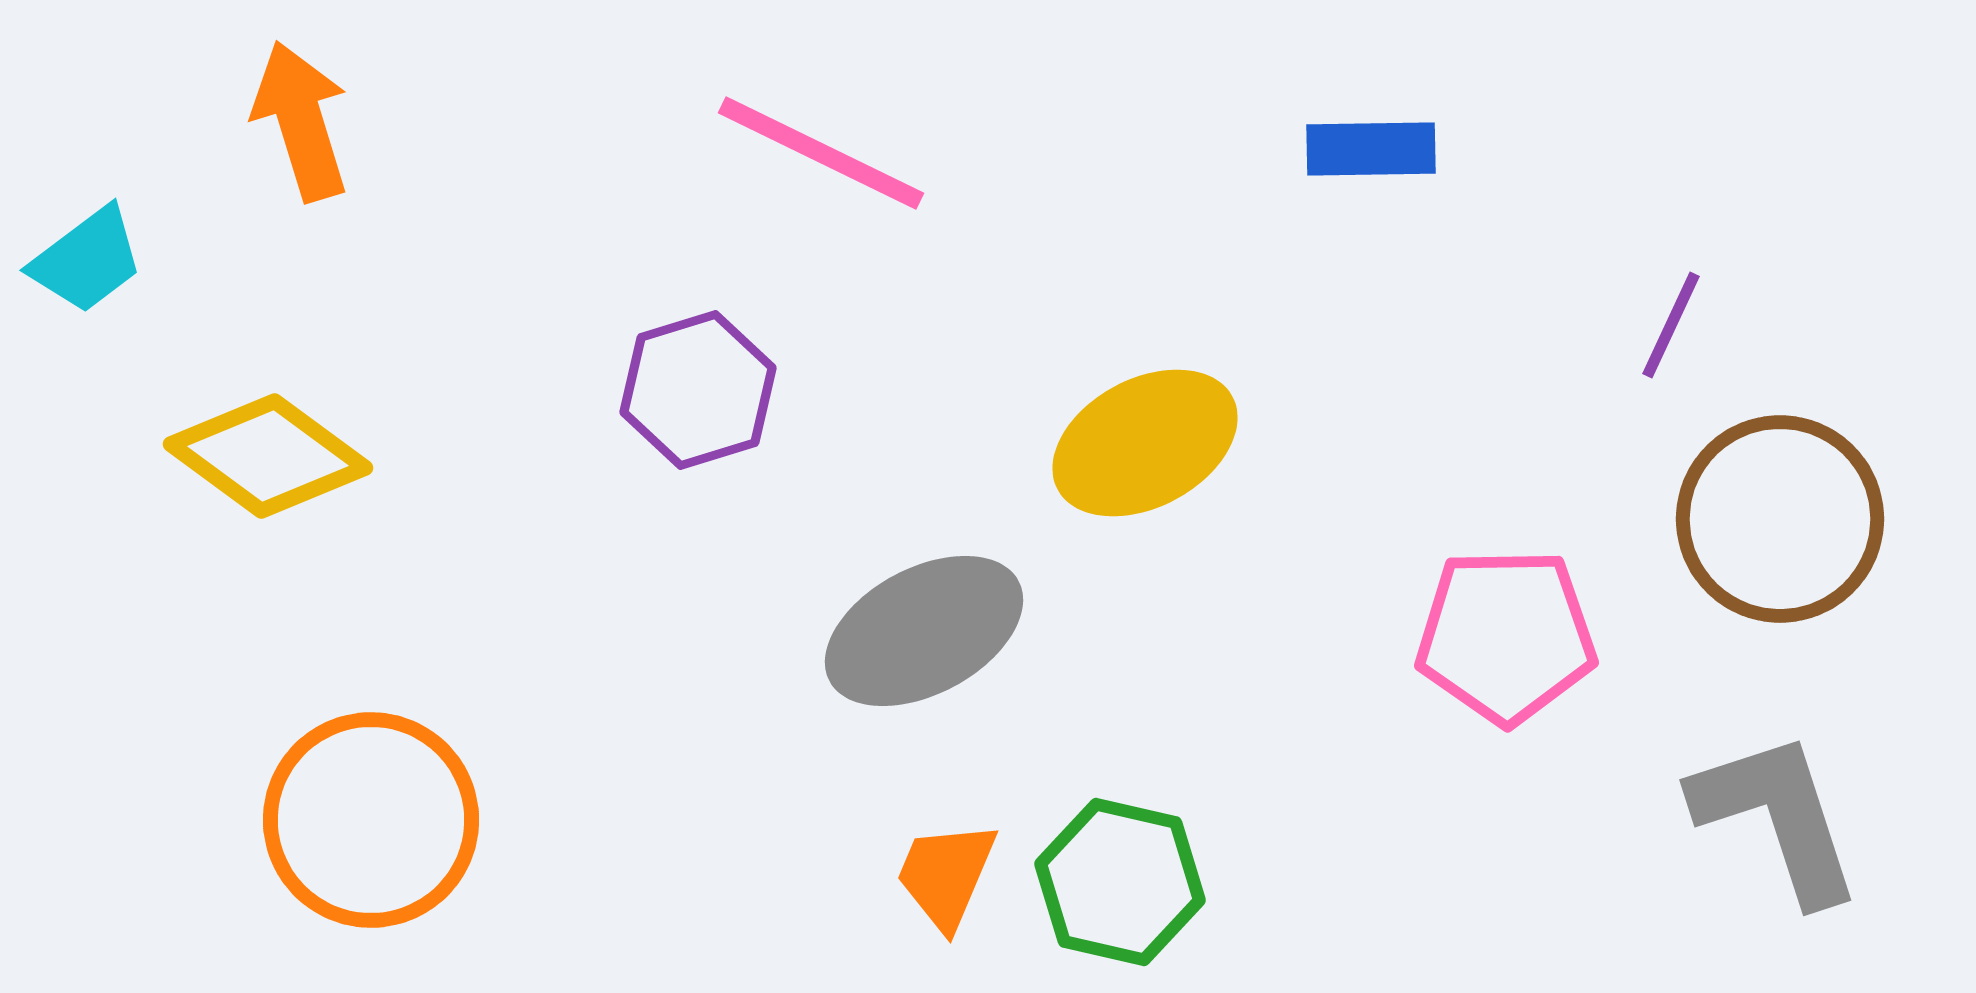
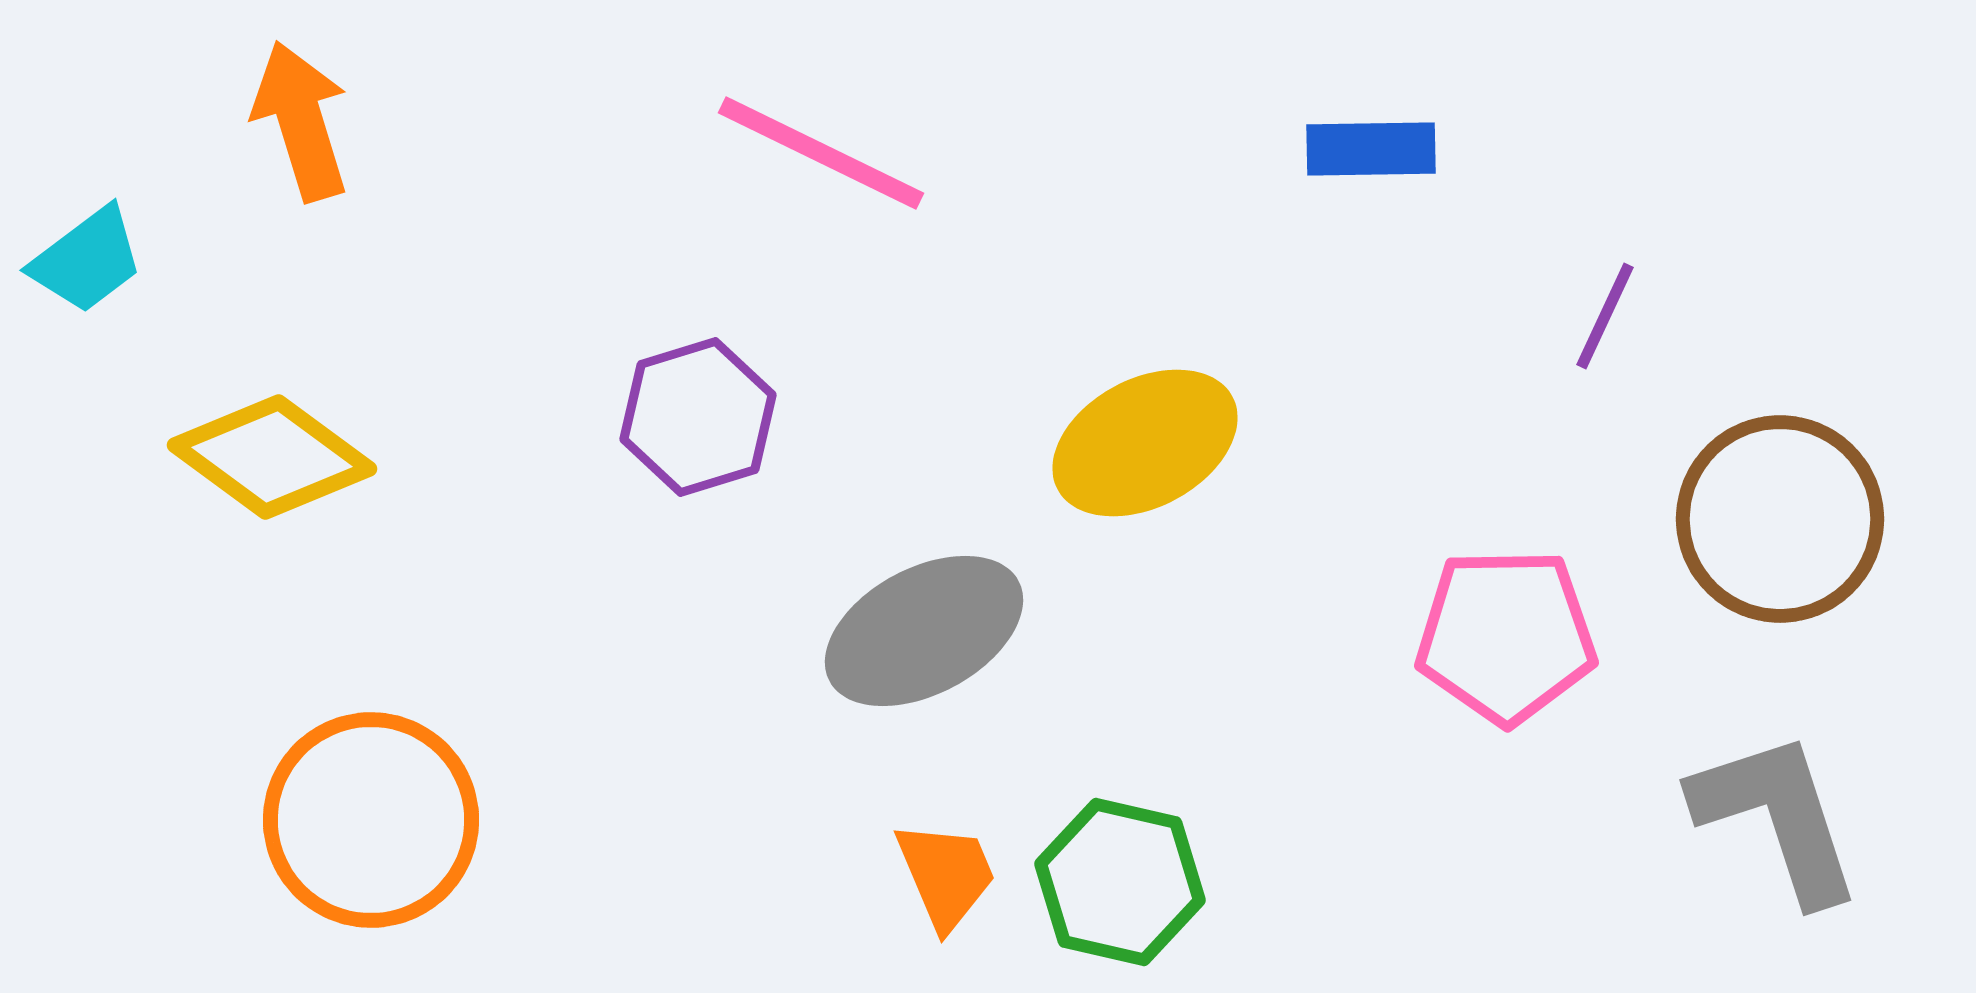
purple line: moved 66 px left, 9 px up
purple hexagon: moved 27 px down
yellow diamond: moved 4 px right, 1 px down
orange trapezoid: rotated 134 degrees clockwise
